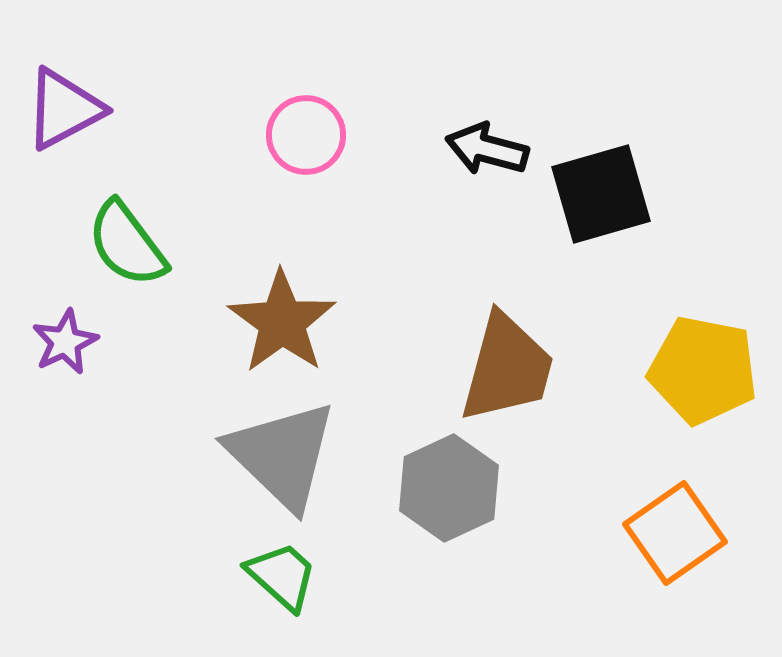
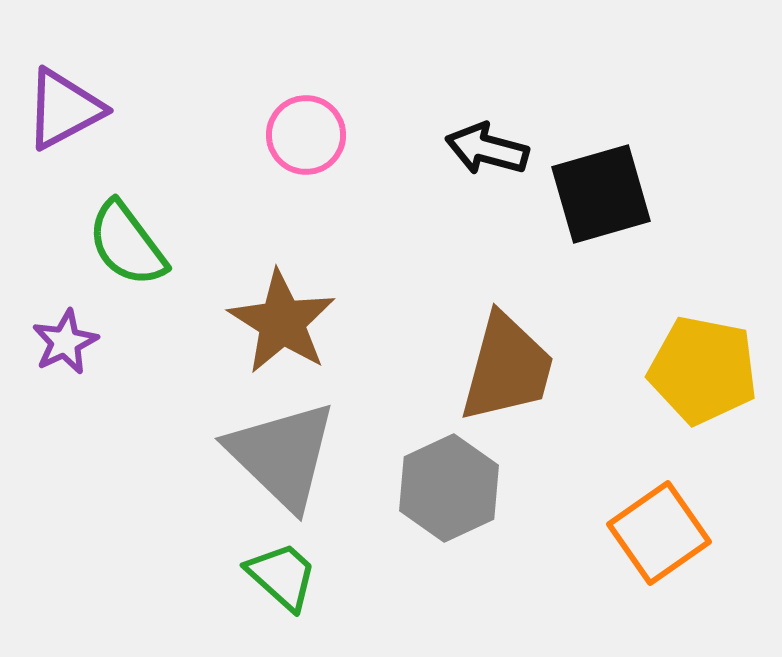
brown star: rotated 4 degrees counterclockwise
orange square: moved 16 px left
